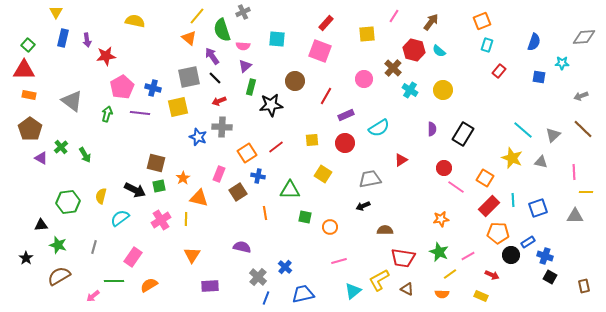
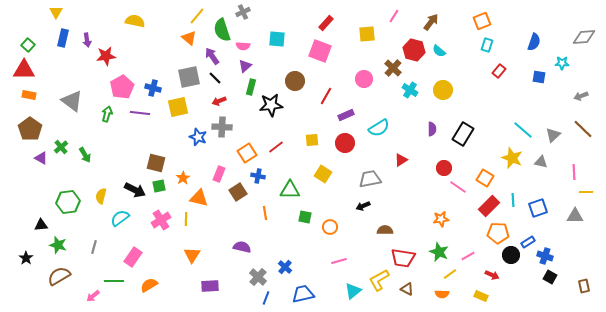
pink line at (456, 187): moved 2 px right
